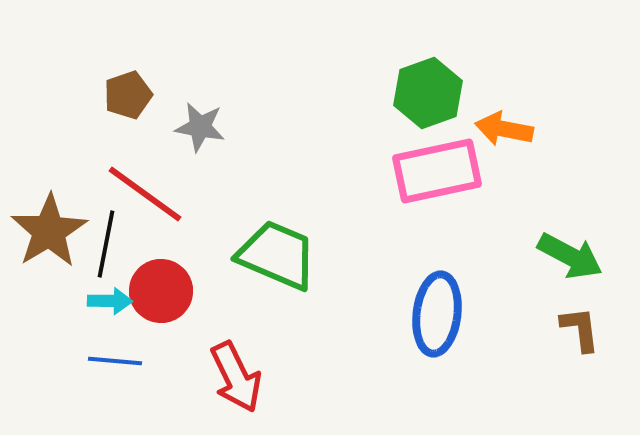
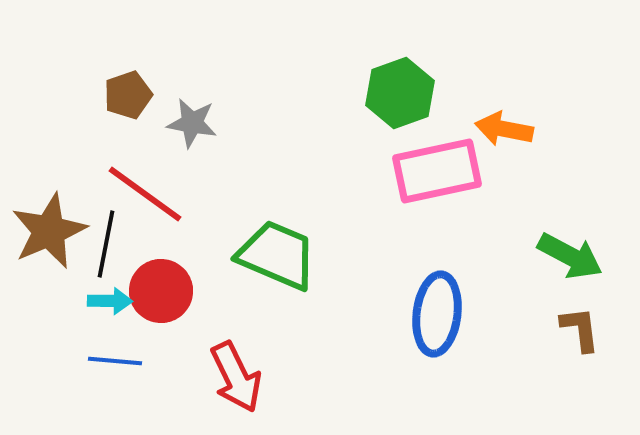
green hexagon: moved 28 px left
gray star: moved 8 px left, 4 px up
brown star: rotated 8 degrees clockwise
